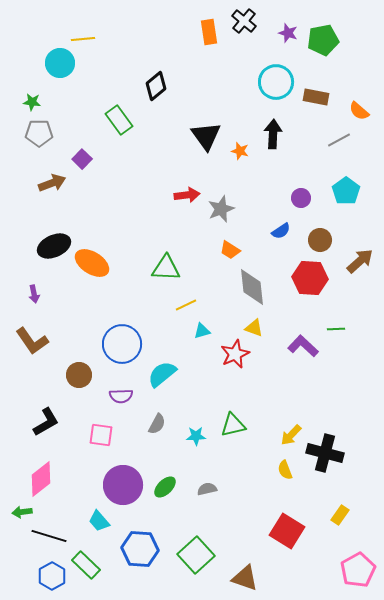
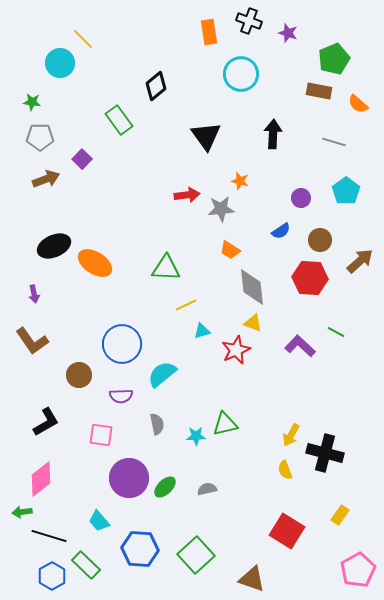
black cross at (244, 21): moved 5 px right; rotated 20 degrees counterclockwise
yellow line at (83, 39): rotated 50 degrees clockwise
green pentagon at (323, 40): moved 11 px right, 19 px down; rotated 12 degrees counterclockwise
cyan circle at (276, 82): moved 35 px left, 8 px up
brown rectangle at (316, 97): moved 3 px right, 6 px up
orange semicircle at (359, 111): moved 1 px left, 7 px up
gray pentagon at (39, 133): moved 1 px right, 4 px down
gray line at (339, 140): moved 5 px left, 2 px down; rotated 45 degrees clockwise
orange star at (240, 151): moved 30 px down
brown arrow at (52, 183): moved 6 px left, 4 px up
gray star at (221, 209): rotated 16 degrees clockwise
orange ellipse at (92, 263): moved 3 px right
yellow triangle at (254, 328): moved 1 px left, 5 px up
green line at (336, 329): moved 3 px down; rotated 30 degrees clockwise
purple L-shape at (303, 346): moved 3 px left
red star at (235, 354): moved 1 px right, 4 px up
gray semicircle at (157, 424): rotated 40 degrees counterclockwise
green triangle at (233, 425): moved 8 px left, 1 px up
yellow arrow at (291, 435): rotated 15 degrees counterclockwise
purple circle at (123, 485): moved 6 px right, 7 px up
brown triangle at (245, 578): moved 7 px right, 1 px down
